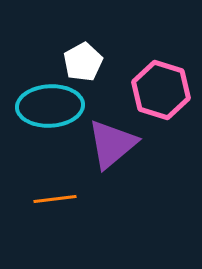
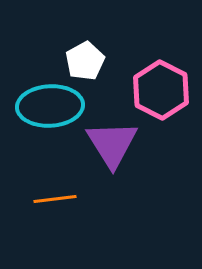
white pentagon: moved 2 px right, 1 px up
pink hexagon: rotated 10 degrees clockwise
purple triangle: rotated 22 degrees counterclockwise
